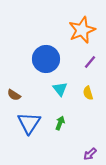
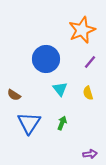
green arrow: moved 2 px right
purple arrow: rotated 144 degrees counterclockwise
